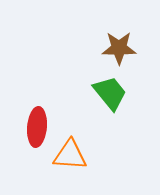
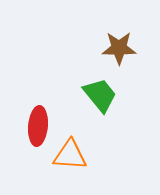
green trapezoid: moved 10 px left, 2 px down
red ellipse: moved 1 px right, 1 px up
